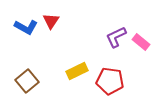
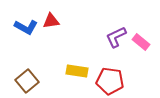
red triangle: rotated 48 degrees clockwise
yellow rectangle: rotated 35 degrees clockwise
